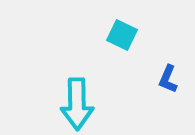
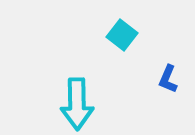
cyan square: rotated 12 degrees clockwise
